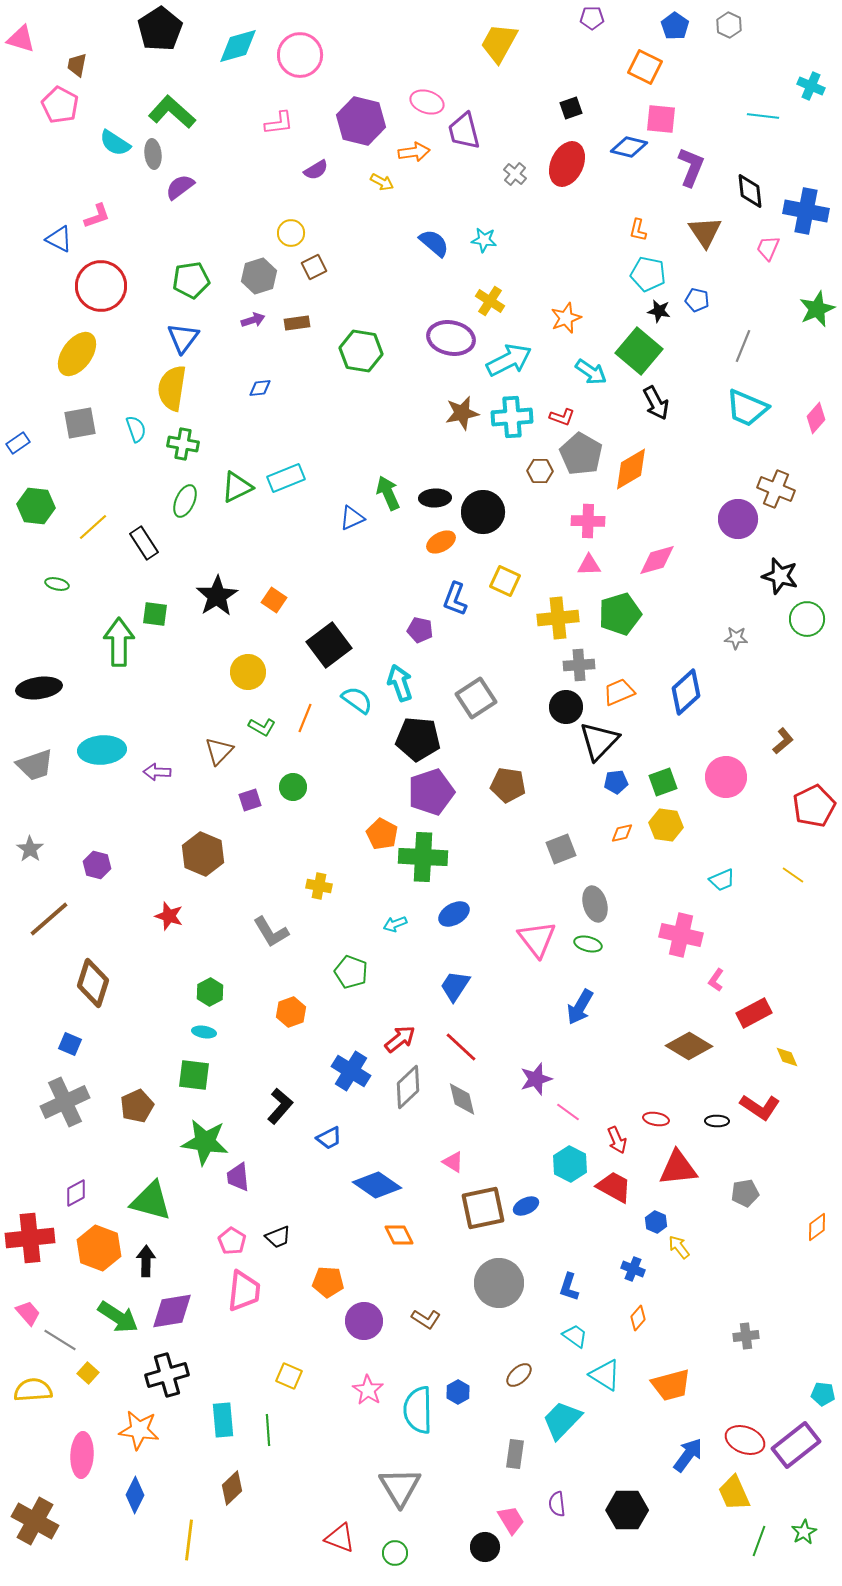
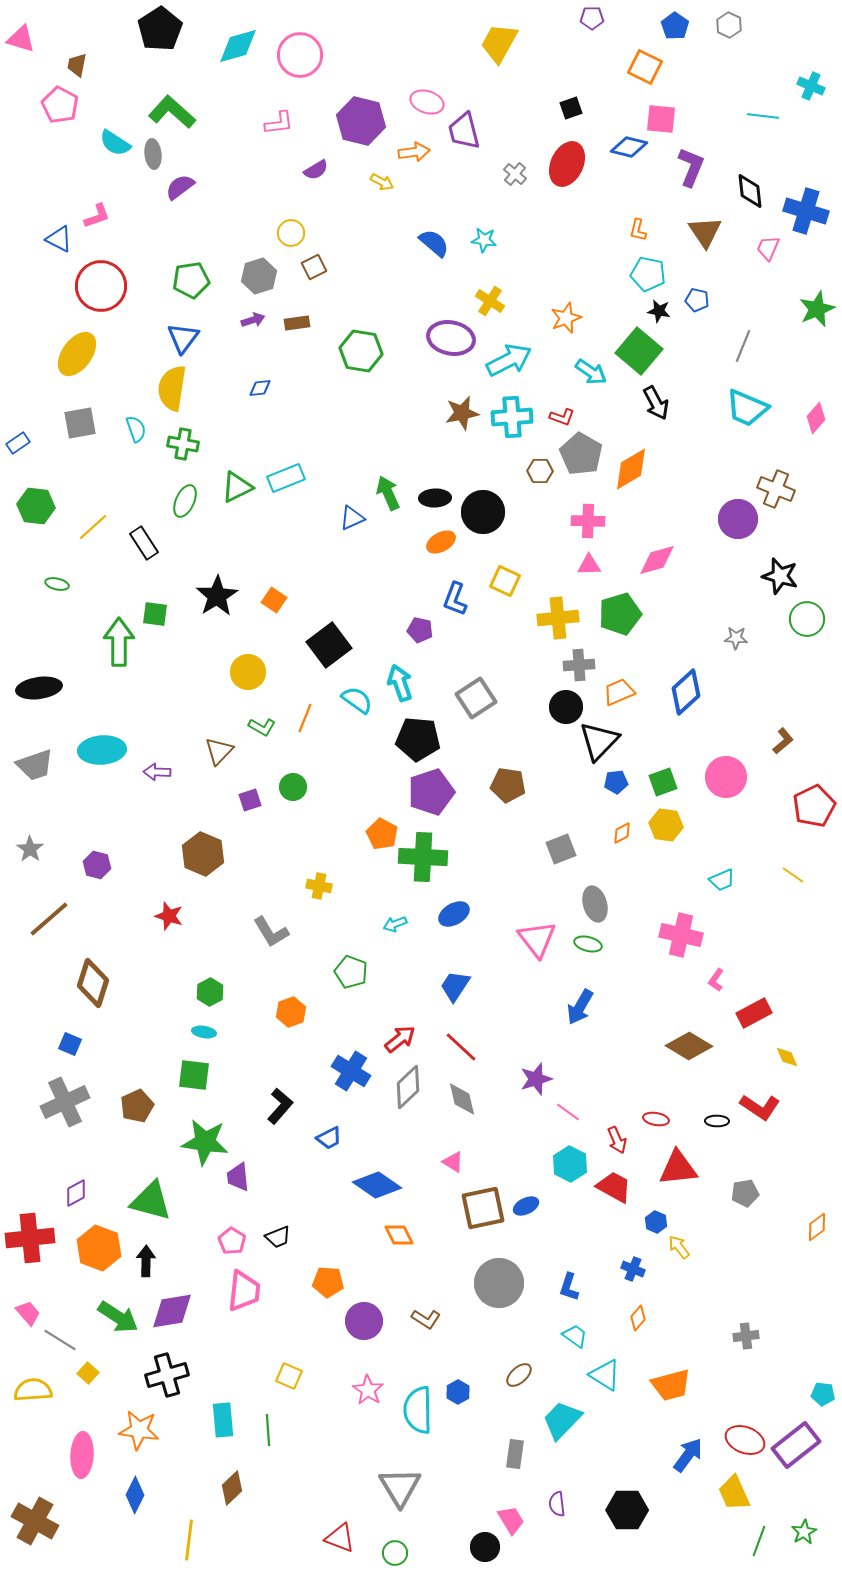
blue cross at (806, 211): rotated 6 degrees clockwise
orange diamond at (622, 833): rotated 15 degrees counterclockwise
